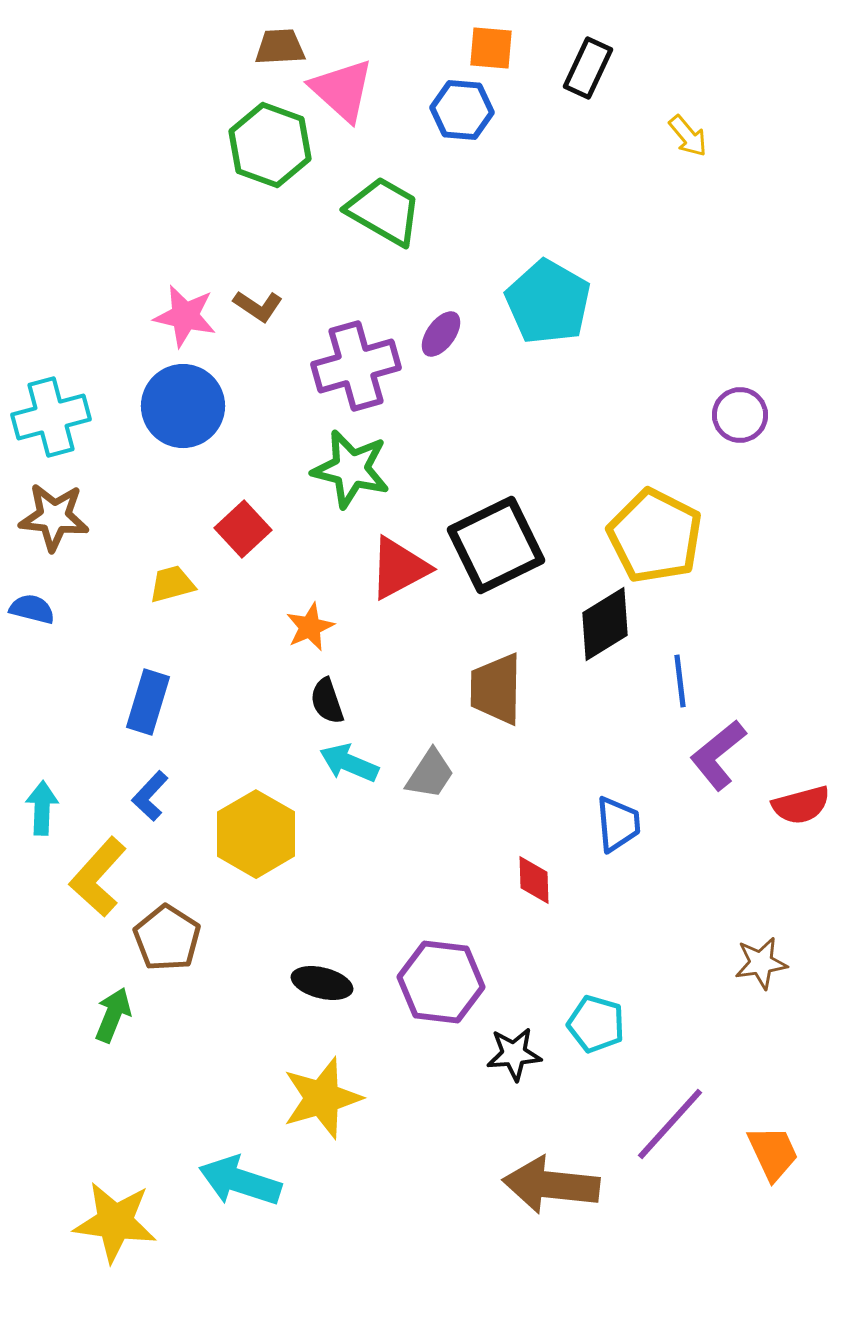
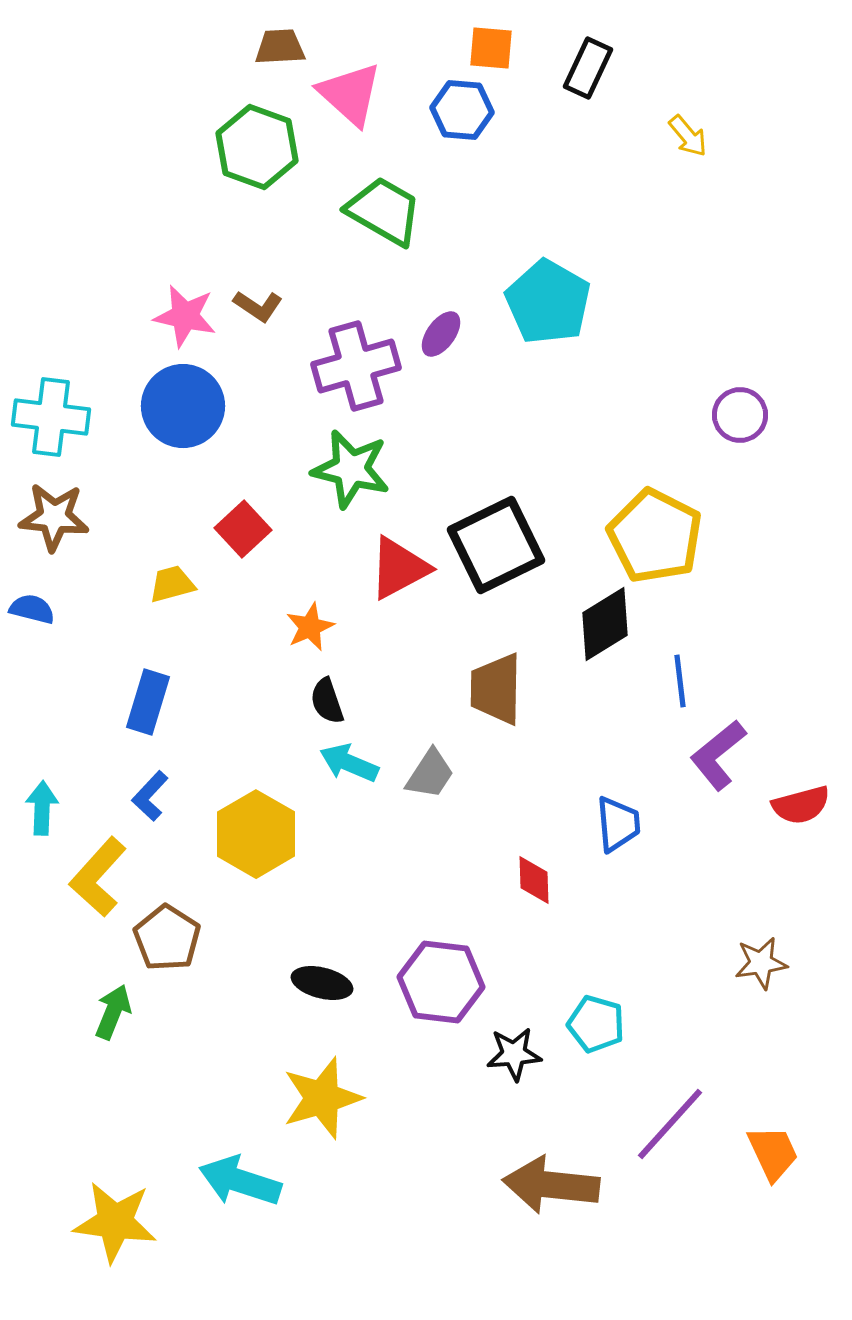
pink triangle at (342, 90): moved 8 px right, 4 px down
green hexagon at (270, 145): moved 13 px left, 2 px down
cyan cross at (51, 417): rotated 22 degrees clockwise
green arrow at (113, 1015): moved 3 px up
